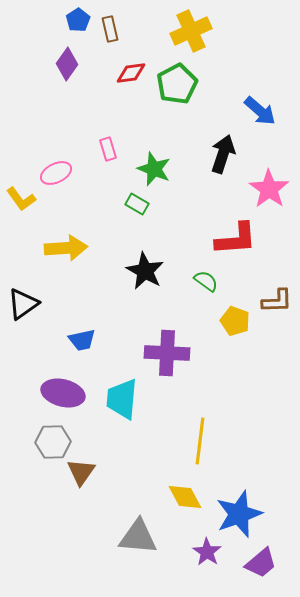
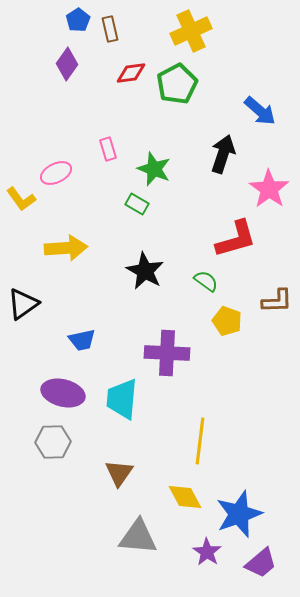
red L-shape: rotated 12 degrees counterclockwise
yellow pentagon: moved 8 px left
brown triangle: moved 38 px right, 1 px down
